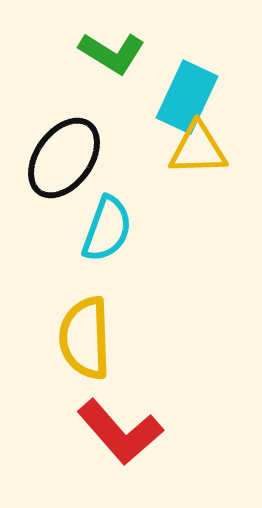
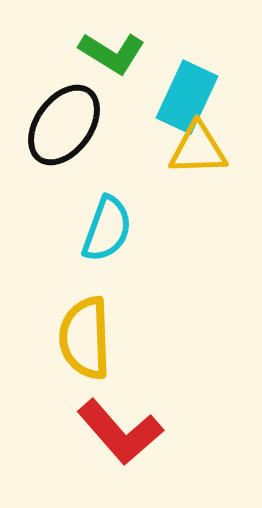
black ellipse: moved 33 px up
